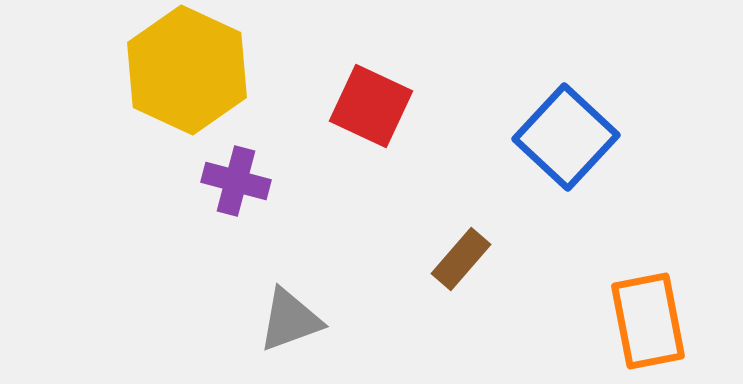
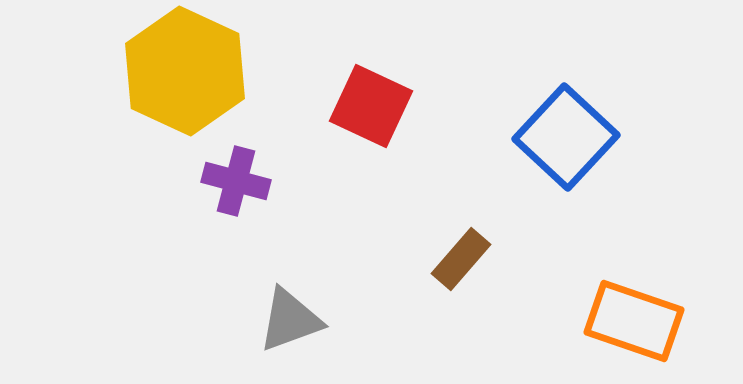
yellow hexagon: moved 2 px left, 1 px down
orange rectangle: moved 14 px left; rotated 60 degrees counterclockwise
